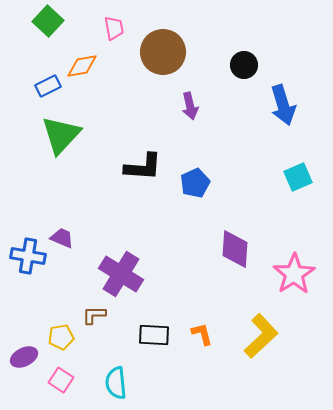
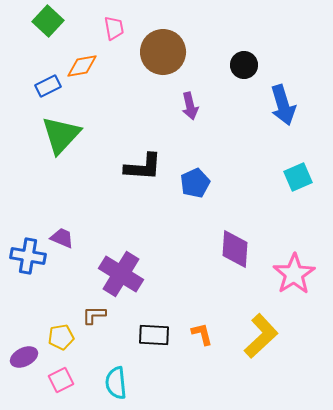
pink square: rotated 30 degrees clockwise
